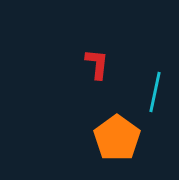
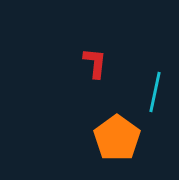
red L-shape: moved 2 px left, 1 px up
